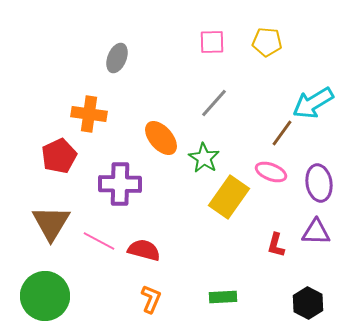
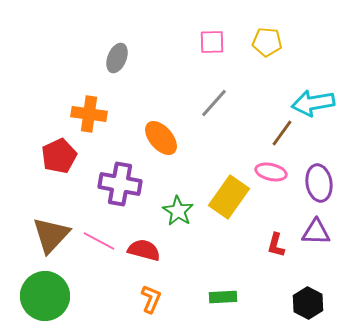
cyan arrow: rotated 21 degrees clockwise
green star: moved 26 px left, 53 px down
pink ellipse: rotated 8 degrees counterclockwise
purple cross: rotated 9 degrees clockwise
brown triangle: moved 12 px down; rotated 12 degrees clockwise
